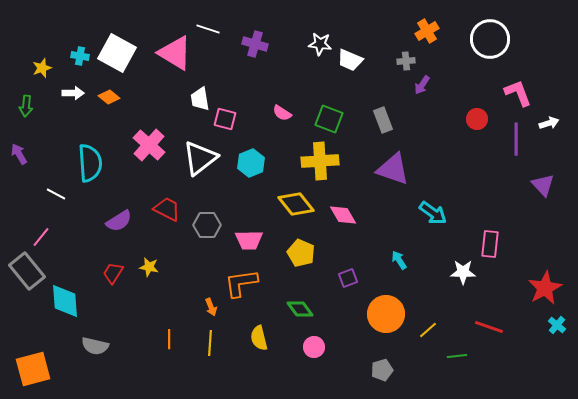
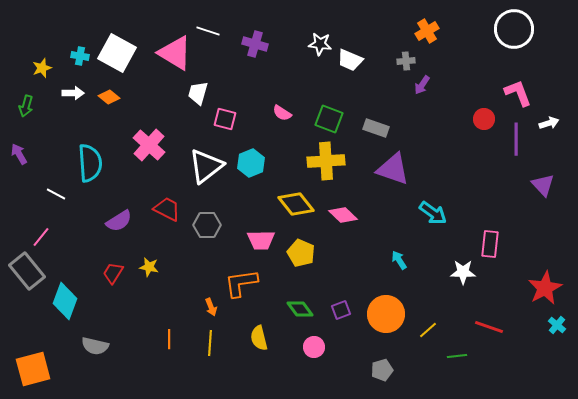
white line at (208, 29): moved 2 px down
white circle at (490, 39): moved 24 px right, 10 px up
white trapezoid at (200, 99): moved 2 px left, 6 px up; rotated 25 degrees clockwise
green arrow at (26, 106): rotated 10 degrees clockwise
red circle at (477, 119): moved 7 px right
gray rectangle at (383, 120): moved 7 px left, 8 px down; rotated 50 degrees counterclockwise
white triangle at (200, 158): moved 6 px right, 8 px down
yellow cross at (320, 161): moved 6 px right
pink diamond at (343, 215): rotated 16 degrees counterclockwise
pink trapezoid at (249, 240): moved 12 px right
purple square at (348, 278): moved 7 px left, 32 px down
cyan diamond at (65, 301): rotated 24 degrees clockwise
